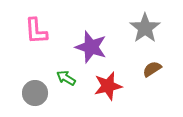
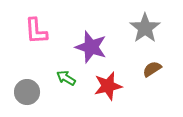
gray circle: moved 8 px left, 1 px up
